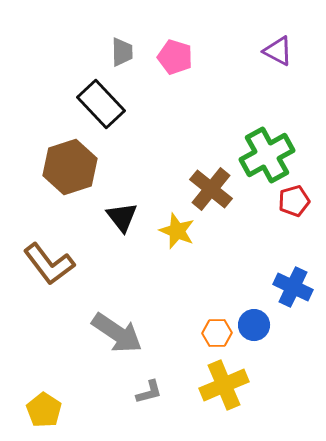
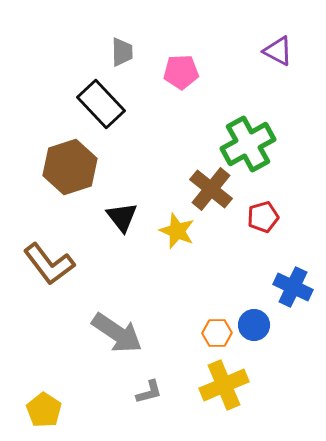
pink pentagon: moved 6 px right, 15 px down; rotated 20 degrees counterclockwise
green cross: moved 19 px left, 11 px up
red pentagon: moved 31 px left, 16 px down
